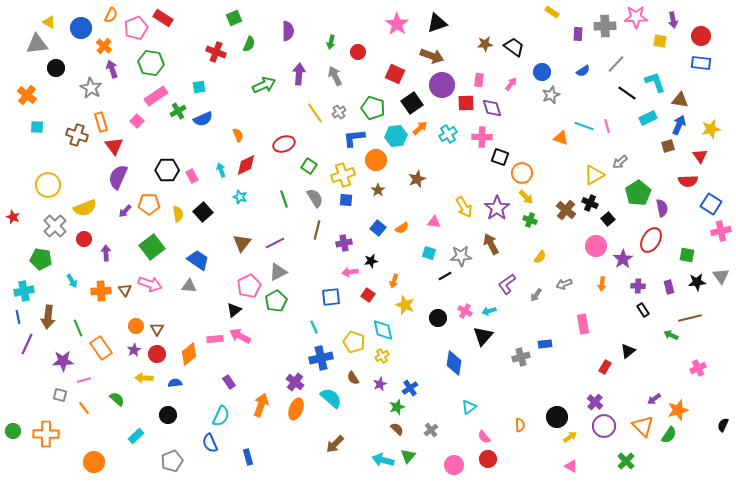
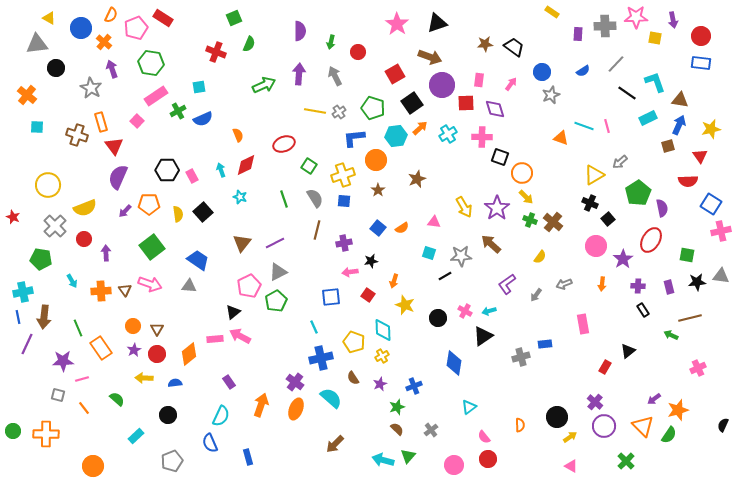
yellow triangle at (49, 22): moved 4 px up
purple semicircle at (288, 31): moved 12 px right
yellow square at (660, 41): moved 5 px left, 3 px up
orange cross at (104, 46): moved 4 px up
brown arrow at (432, 56): moved 2 px left, 1 px down
red square at (395, 74): rotated 36 degrees clockwise
purple diamond at (492, 108): moved 3 px right, 1 px down
yellow line at (315, 113): moved 2 px up; rotated 45 degrees counterclockwise
blue square at (346, 200): moved 2 px left, 1 px down
brown cross at (566, 210): moved 13 px left, 12 px down
brown arrow at (491, 244): rotated 20 degrees counterclockwise
gray triangle at (721, 276): rotated 48 degrees counterclockwise
cyan cross at (24, 291): moved 1 px left, 1 px down
black triangle at (234, 310): moved 1 px left, 2 px down
brown arrow at (48, 317): moved 4 px left
orange circle at (136, 326): moved 3 px left
cyan diamond at (383, 330): rotated 10 degrees clockwise
black triangle at (483, 336): rotated 15 degrees clockwise
pink line at (84, 380): moved 2 px left, 1 px up
blue cross at (410, 388): moved 4 px right, 2 px up; rotated 14 degrees clockwise
gray square at (60, 395): moved 2 px left
orange circle at (94, 462): moved 1 px left, 4 px down
